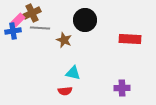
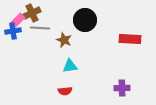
cyan triangle: moved 3 px left, 7 px up; rotated 21 degrees counterclockwise
